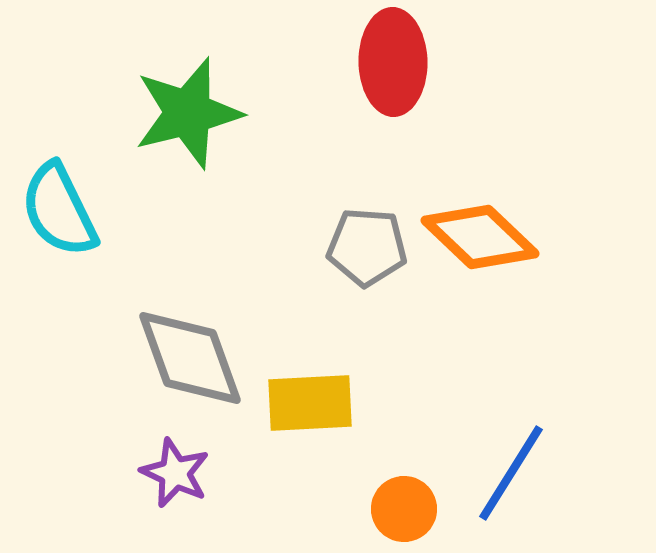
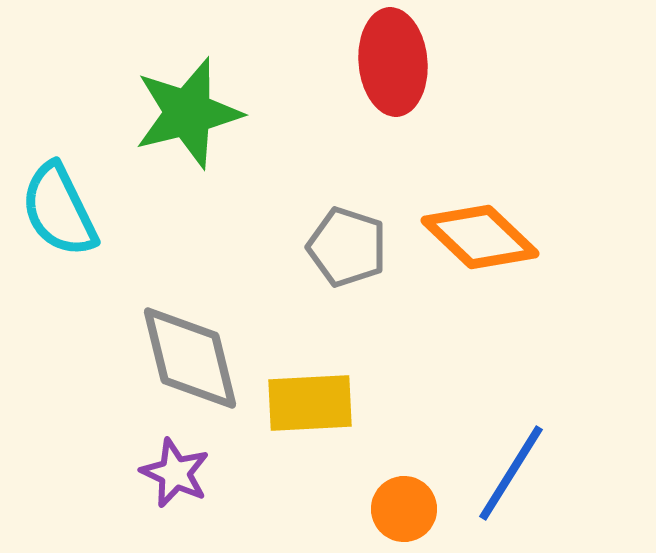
red ellipse: rotated 4 degrees counterclockwise
gray pentagon: moved 20 px left; rotated 14 degrees clockwise
gray diamond: rotated 6 degrees clockwise
